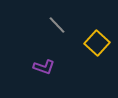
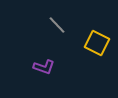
yellow square: rotated 15 degrees counterclockwise
